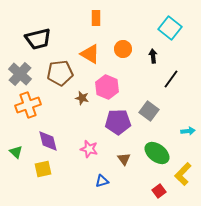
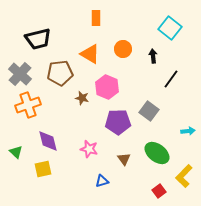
yellow L-shape: moved 1 px right, 2 px down
